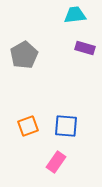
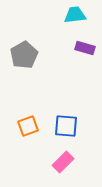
pink rectangle: moved 7 px right; rotated 10 degrees clockwise
